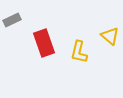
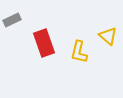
yellow triangle: moved 2 px left
